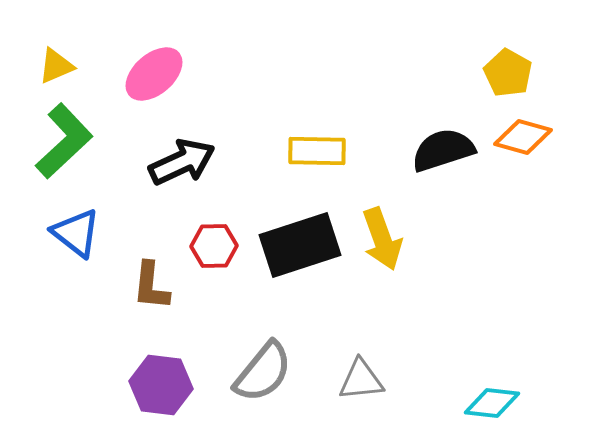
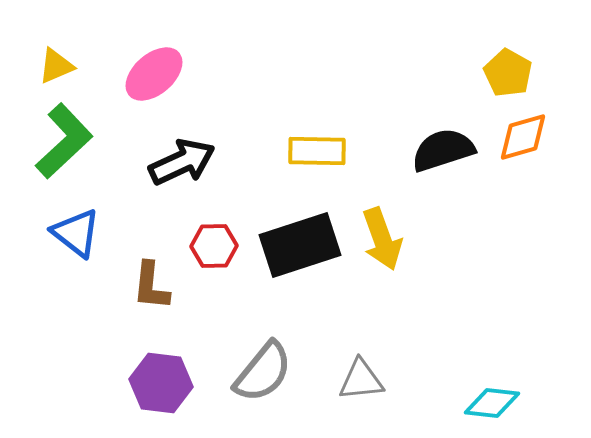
orange diamond: rotated 32 degrees counterclockwise
purple hexagon: moved 2 px up
